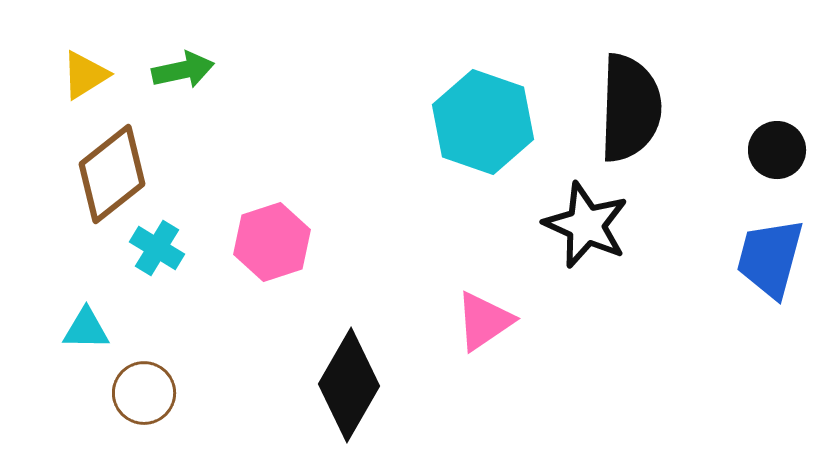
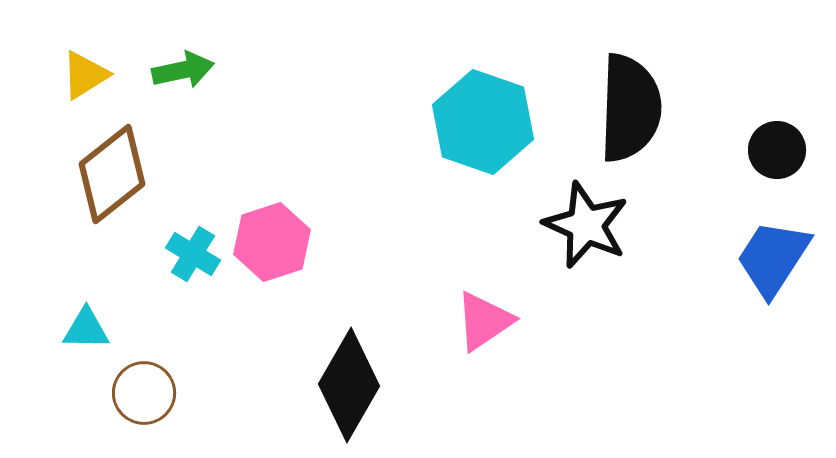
cyan cross: moved 36 px right, 6 px down
blue trapezoid: moved 3 px right; rotated 18 degrees clockwise
